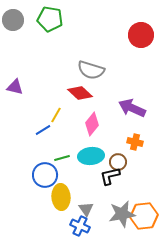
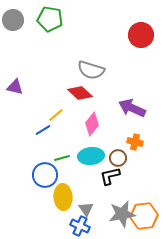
yellow line: rotated 21 degrees clockwise
brown circle: moved 4 px up
yellow ellipse: moved 2 px right
